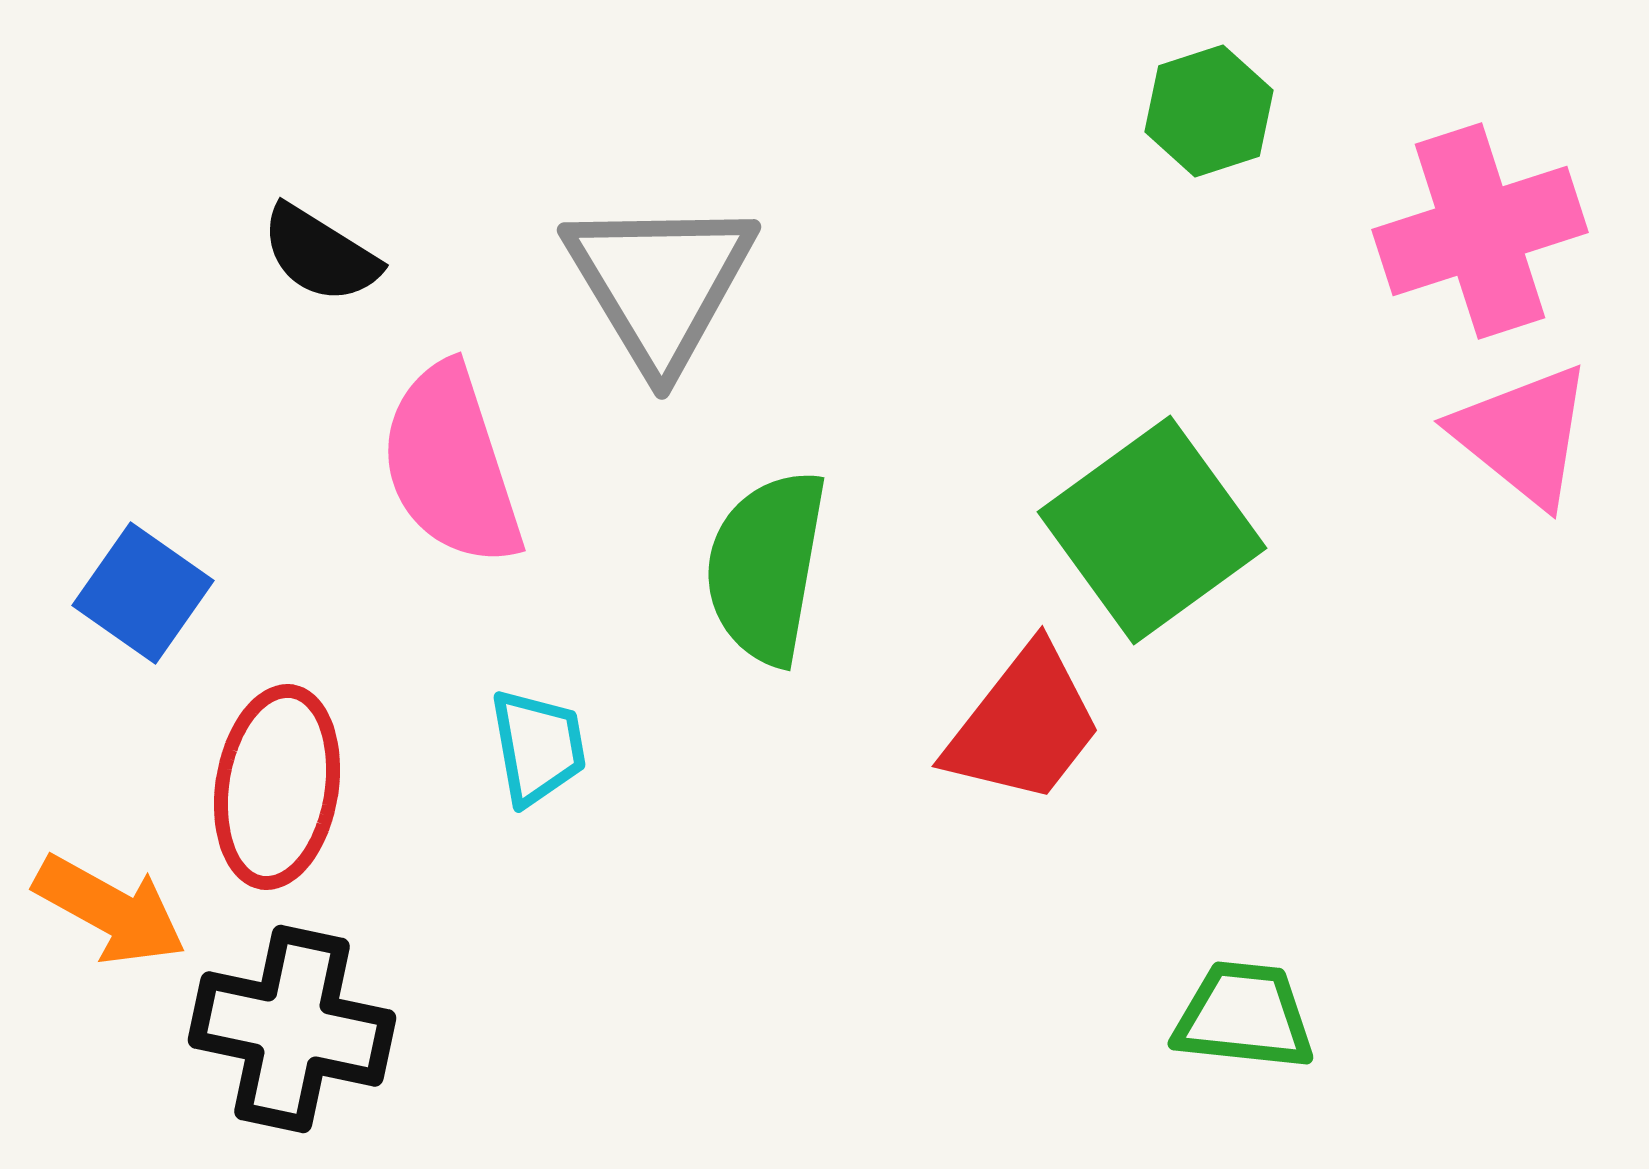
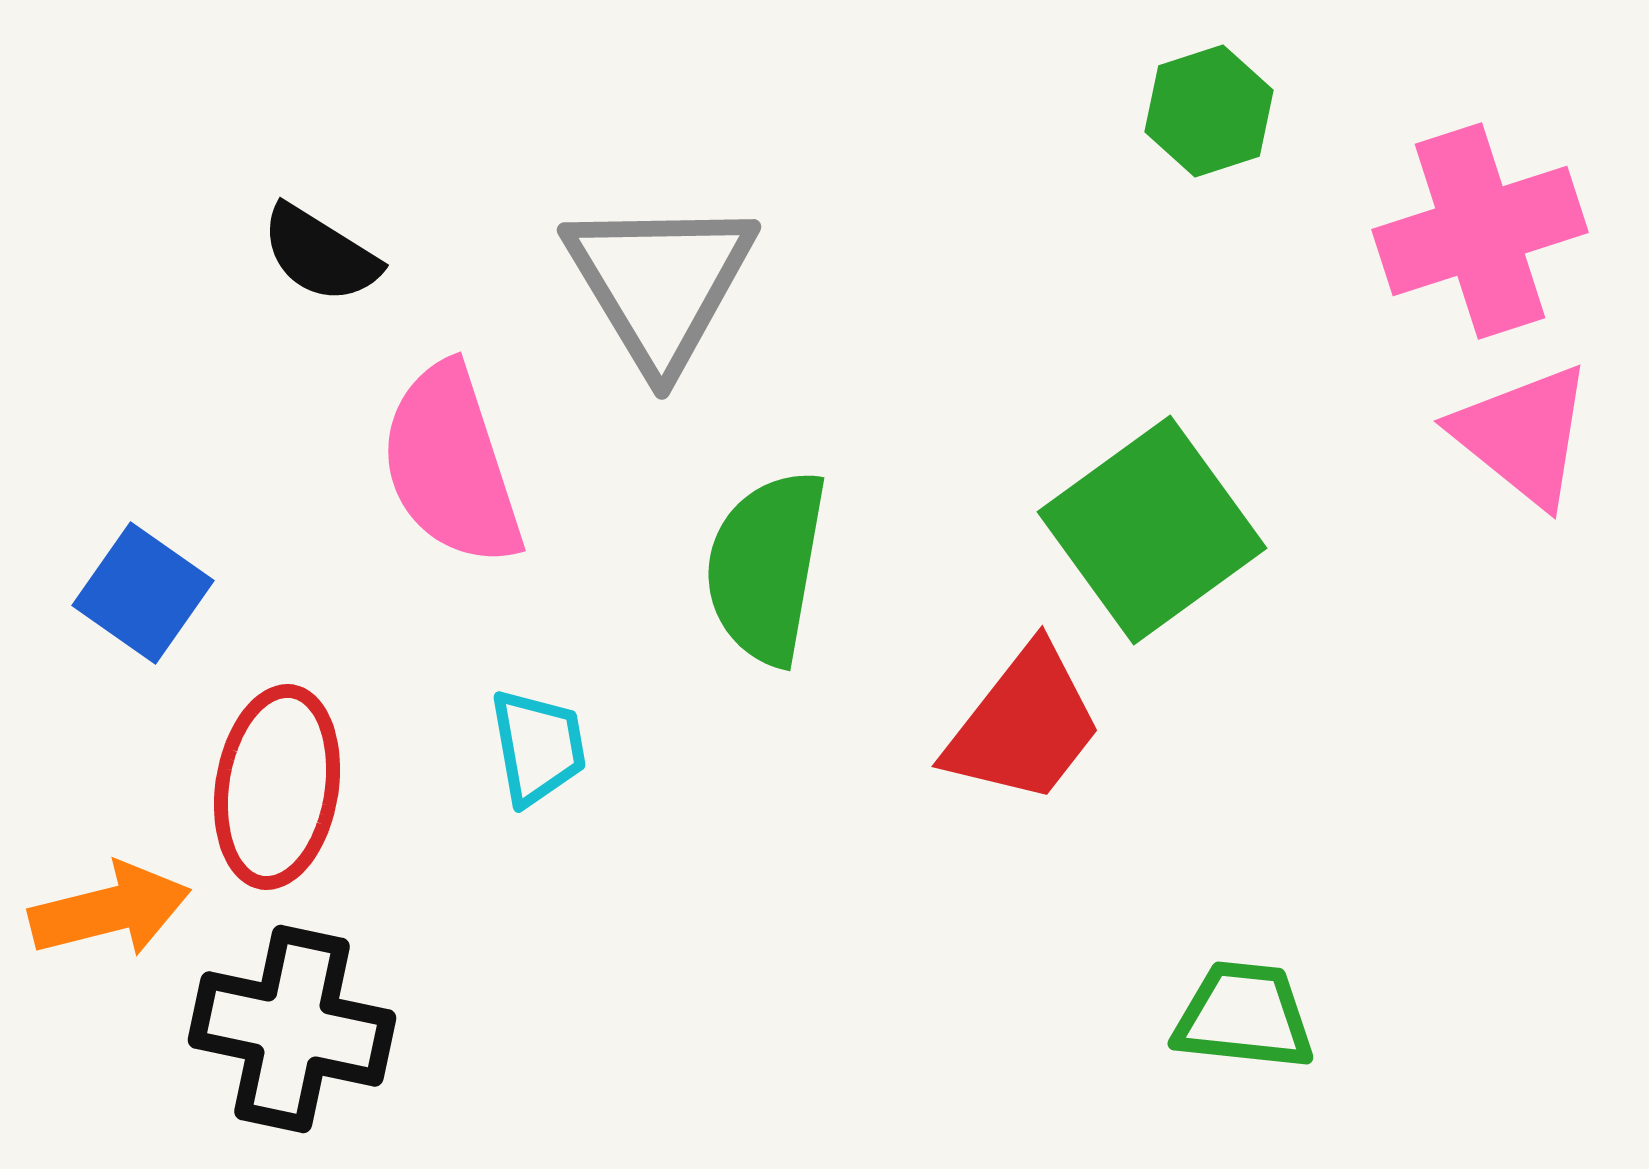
orange arrow: rotated 43 degrees counterclockwise
